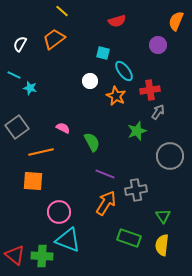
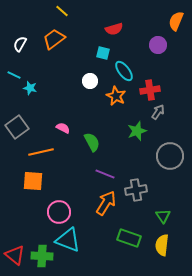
red semicircle: moved 3 px left, 8 px down
